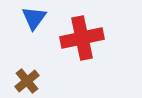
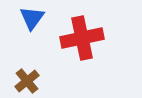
blue triangle: moved 2 px left
